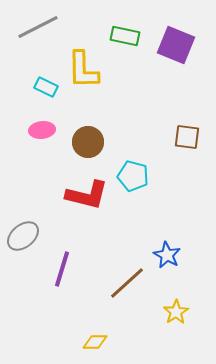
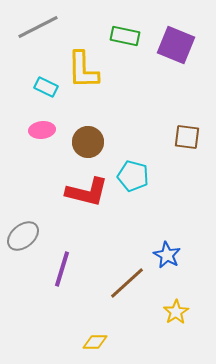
red L-shape: moved 3 px up
